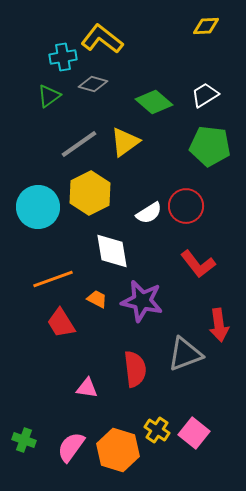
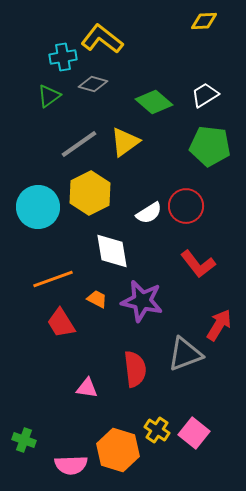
yellow diamond: moved 2 px left, 5 px up
red arrow: rotated 140 degrees counterclockwise
pink semicircle: moved 18 px down; rotated 128 degrees counterclockwise
